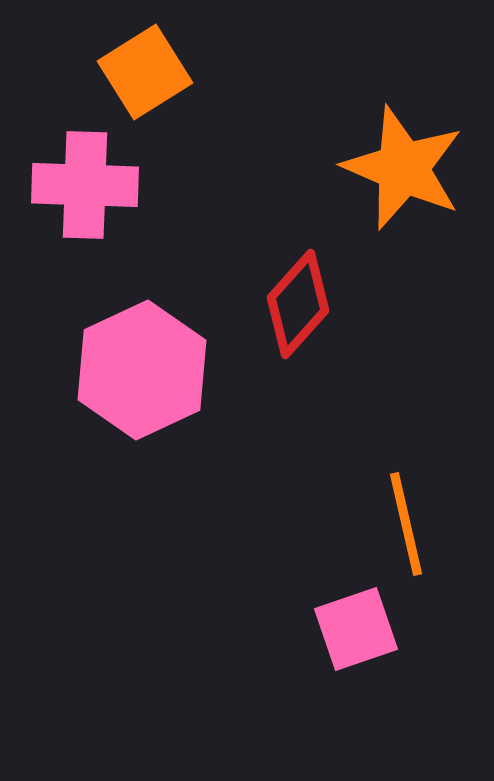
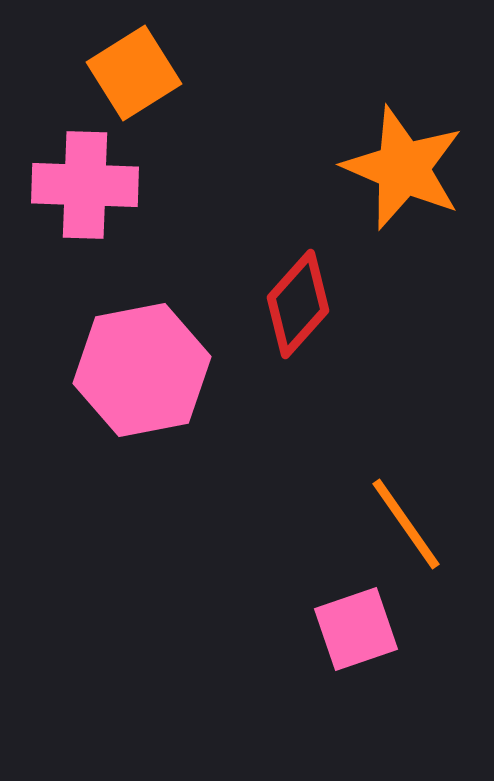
orange square: moved 11 px left, 1 px down
pink hexagon: rotated 14 degrees clockwise
orange line: rotated 22 degrees counterclockwise
